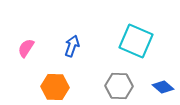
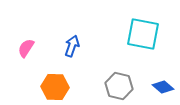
cyan square: moved 7 px right, 7 px up; rotated 12 degrees counterclockwise
gray hexagon: rotated 12 degrees clockwise
